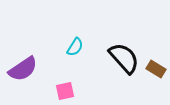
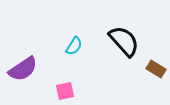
cyan semicircle: moved 1 px left, 1 px up
black semicircle: moved 17 px up
